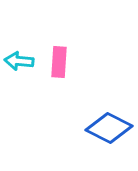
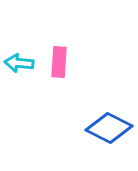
cyan arrow: moved 2 px down
